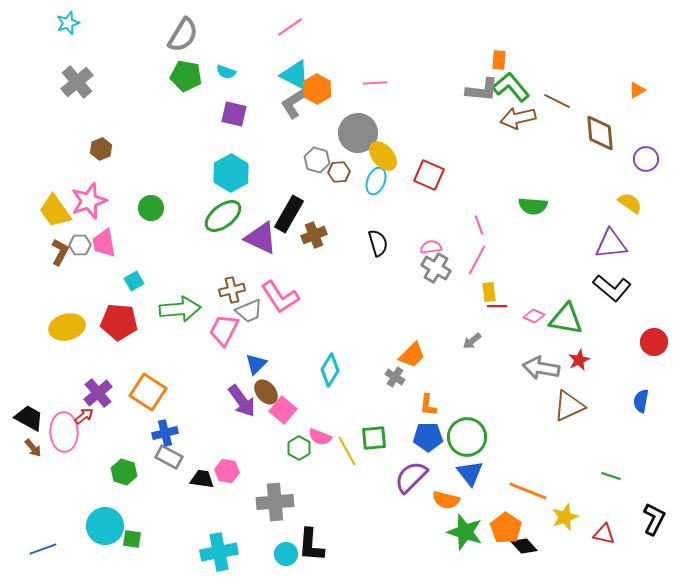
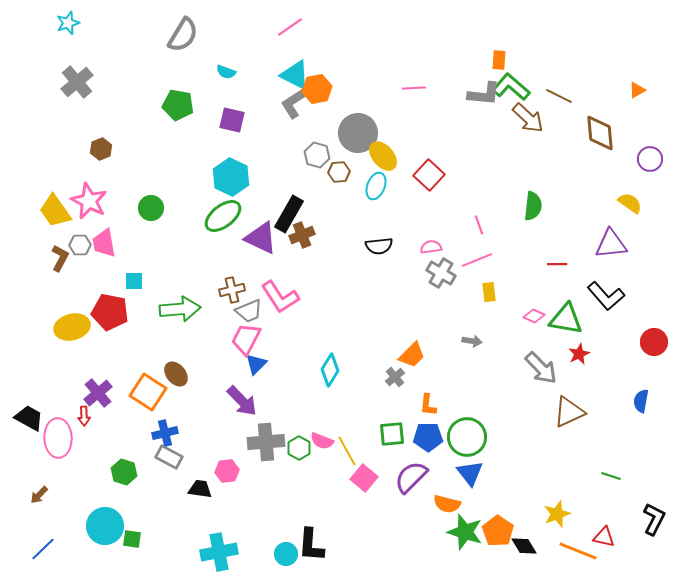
green pentagon at (186, 76): moved 8 px left, 29 px down
pink line at (375, 83): moved 39 px right, 5 px down
green L-shape at (511, 87): rotated 9 degrees counterclockwise
orange hexagon at (317, 89): rotated 20 degrees clockwise
gray L-shape at (482, 90): moved 2 px right, 4 px down
brown line at (557, 101): moved 2 px right, 5 px up
purple square at (234, 114): moved 2 px left, 6 px down
brown arrow at (518, 118): moved 10 px right; rotated 124 degrees counterclockwise
purple circle at (646, 159): moved 4 px right
gray hexagon at (317, 160): moved 5 px up
cyan hexagon at (231, 173): moved 4 px down; rotated 6 degrees counterclockwise
red square at (429, 175): rotated 20 degrees clockwise
cyan ellipse at (376, 181): moved 5 px down
pink star at (89, 201): rotated 27 degrees counterclockwise
green semicircle at (533, 206): rotated 88 degrees counterclockwise
brown cross at (314, 235): moved 12 px left
black semicircle at (378, 243): moved 1 px right, 3 px down; rotated 100 degrees clockwise
brown L-shape at (60, 252): moved 6 px down
pink line at (477, 260): rotated 40 degrees clockwise
gray cross at (436, 268): moved 5 px right, 5 px down
cyan square at (134, 281): rotated 30 degrees clockwise
black L-shape at (612, 288): moved 6 px left, 8 px down; rotated 9 degrees clockwise
red line at (497, 306): moved 60 px right, 42 px up
red pentagon at (119, 322): moved 9 px left, 10 px up; rotated 6 degrees clockwise
yellow ellipse at (67, 327): moved 5 px right
pink trapezoid at (224, 330): moved 22 px right, 9 px down
gray arrow at (472, 341): rotated 132 degrees counterclockwise
red star at (579, 360): moved 6 px up
gray arrow at (541, 368): rotated 144 degrees counterclockwise
gray cross at (395, 377): rotated 18 degrees clockwise
brown ellipse at (266, 392): moved 90 px left, 18 px up
purple arrow at (242, 401): rotated 8 degrees counterclockwise
brown triangle at (569, 406): moved 6 px down
pink square at (283, 410): moved 81 px right, 68 px down
red arrow at (84, 416): rotated 126 degrees clockwise
pink ellipse at (64, 432): moved 6 px left, 6 px down
pink semicircle at (320, 437): moved 2 px right, 4 px down
green square at (374, 438): moved 18 px right, 4 px up
brown arrow at (33, 448): moved 6 px right, 47 px down; rotated 84 degrees clockwise
pink hexagon at (227, 471): rotated 15 degrees counterclockwise
black trapezoid at (202, 479): moved 2 px left, 10 px down
orange line at (528, 491): moved 50 px right, 60 px down
orange semicircle at (446, 500): moved 1 px right, 4 px down
gray cross at (275, 502): moved 9 px left, 60 px up
yellow star at (565, 517): moved 8 px left, 3 px up
orange pentagon at (506, 528): moved 8 px left, 3 px down
red triangle at (604, 534): moved 3 px down
black diamond at (524, 546): rotated 12 degrees clockwise
blue line at (43, 549): rotated 24 degrees counterclockwise
